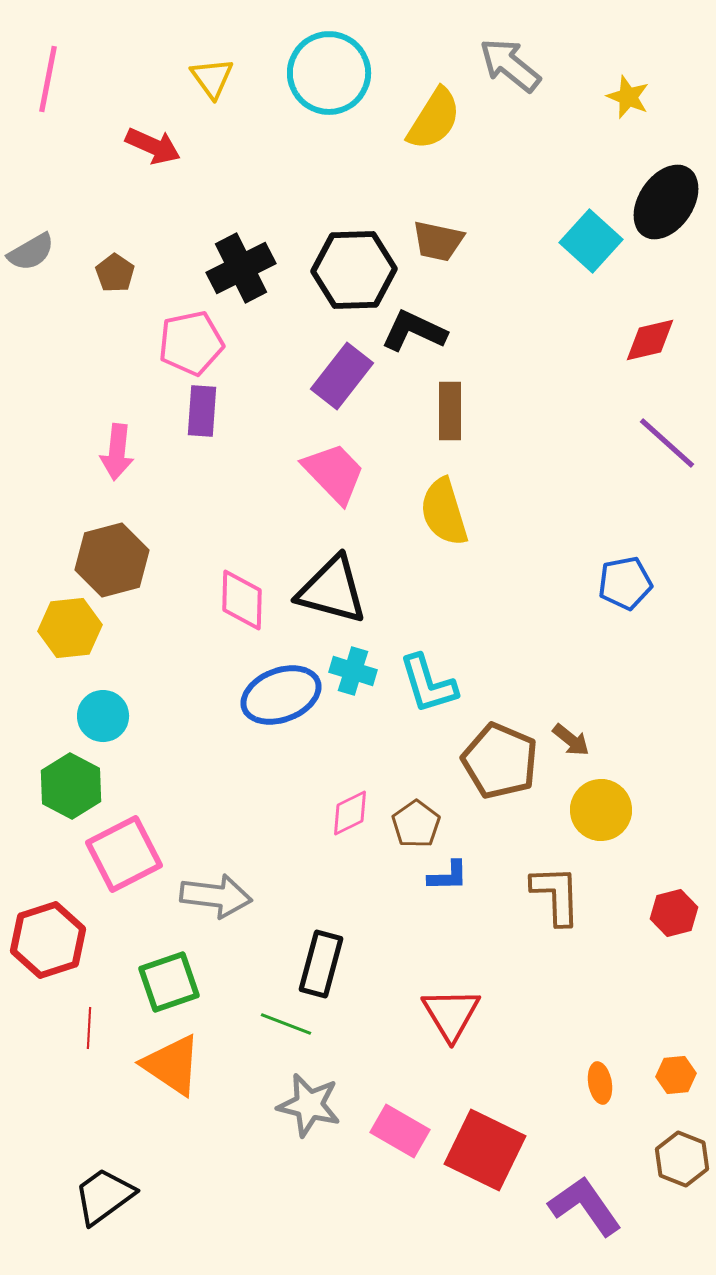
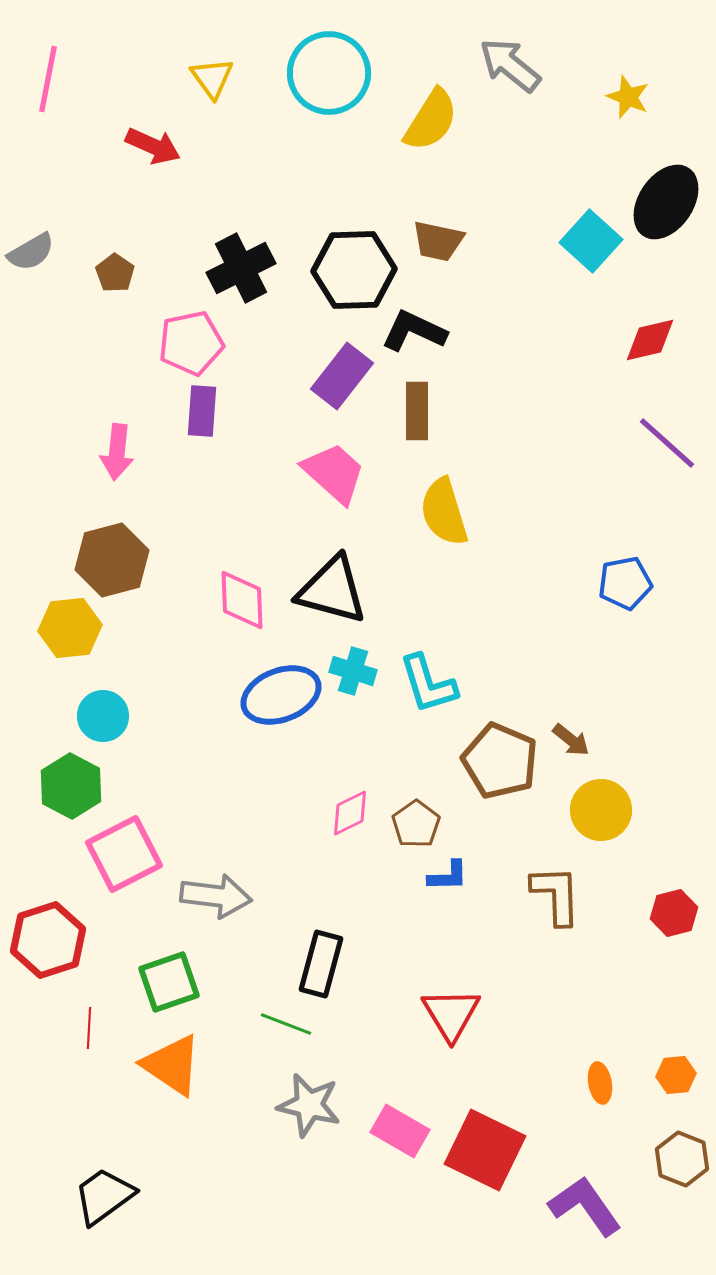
yellow semicircle at (434, 119): moved 3 px left, 1 px down
brown rectangle at (450, 411): moved 33 px left
pink trapezoid at (334, 473): rotated 4 degrees counterclockwise
pink diamond at (242, 600): rotated 4 degrees counterclockwise
